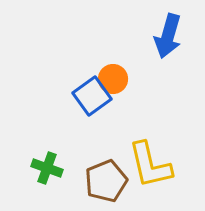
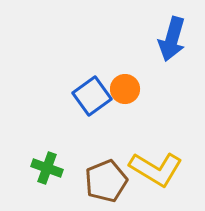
blue arrow: moved 4 px right, 3 px down
orange circle: moved 12 px right, 10 px down
yellow L-shape: moved 6 px right, 4 px down; rotated 46 degrees counterclockwise
